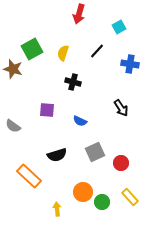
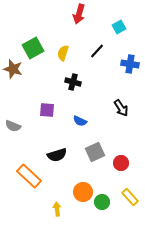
green square: moved 1 px right, 1 px up
gray semicircle: rotated 14 degrees counterclockwise
